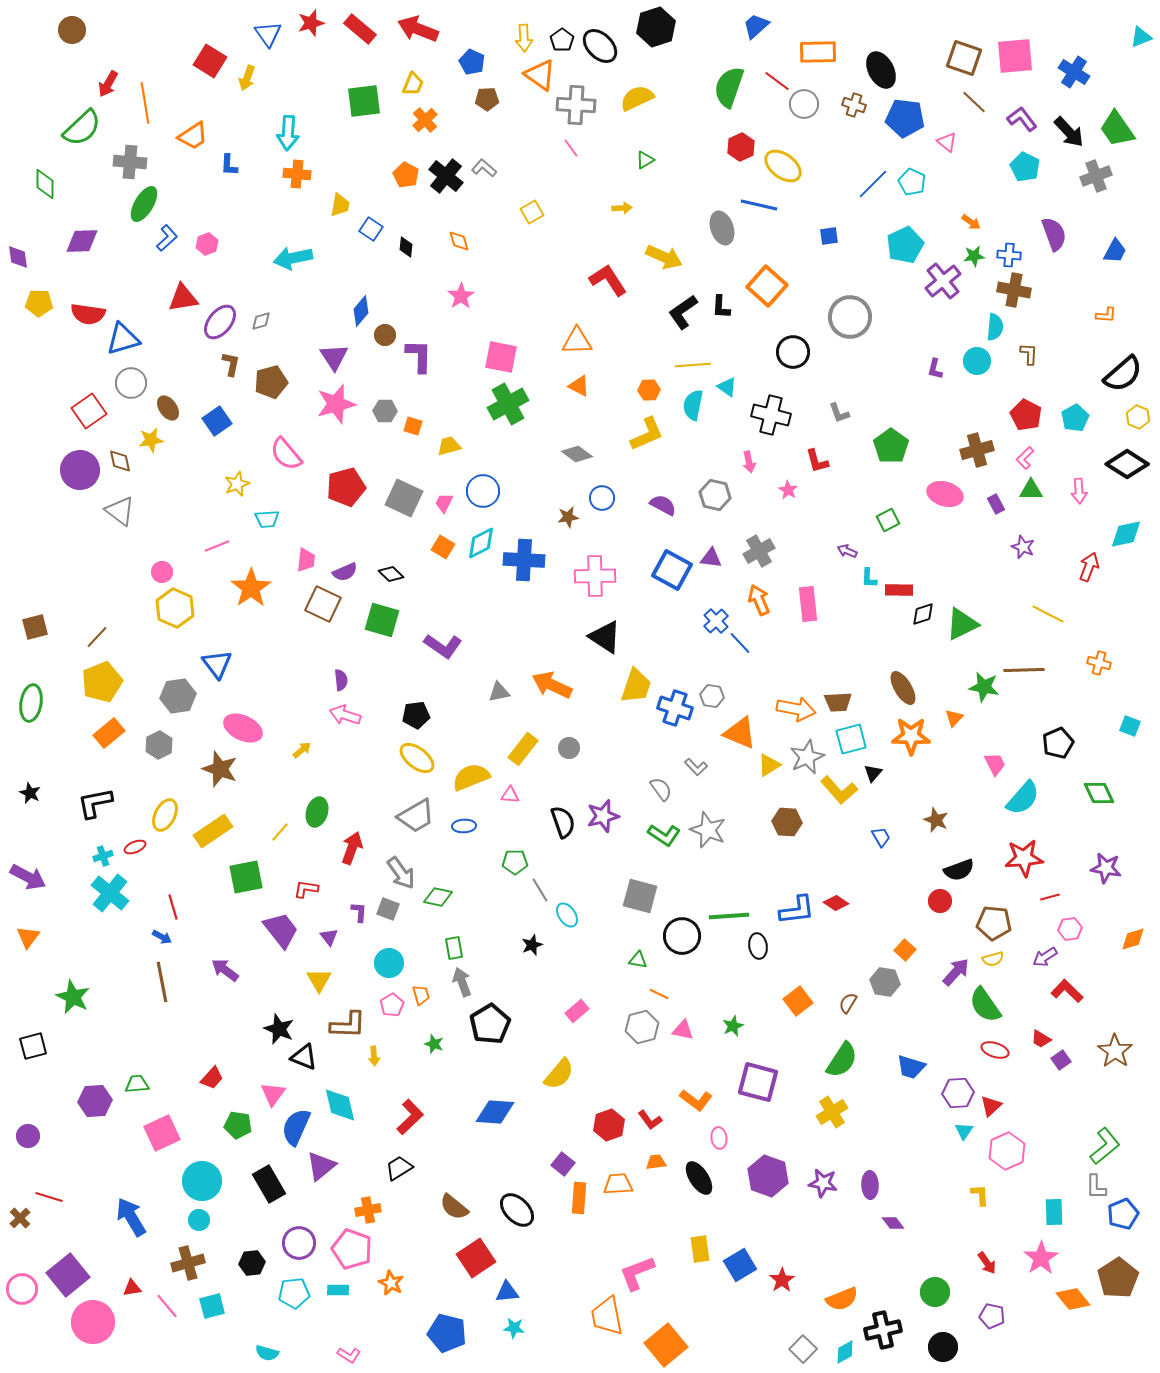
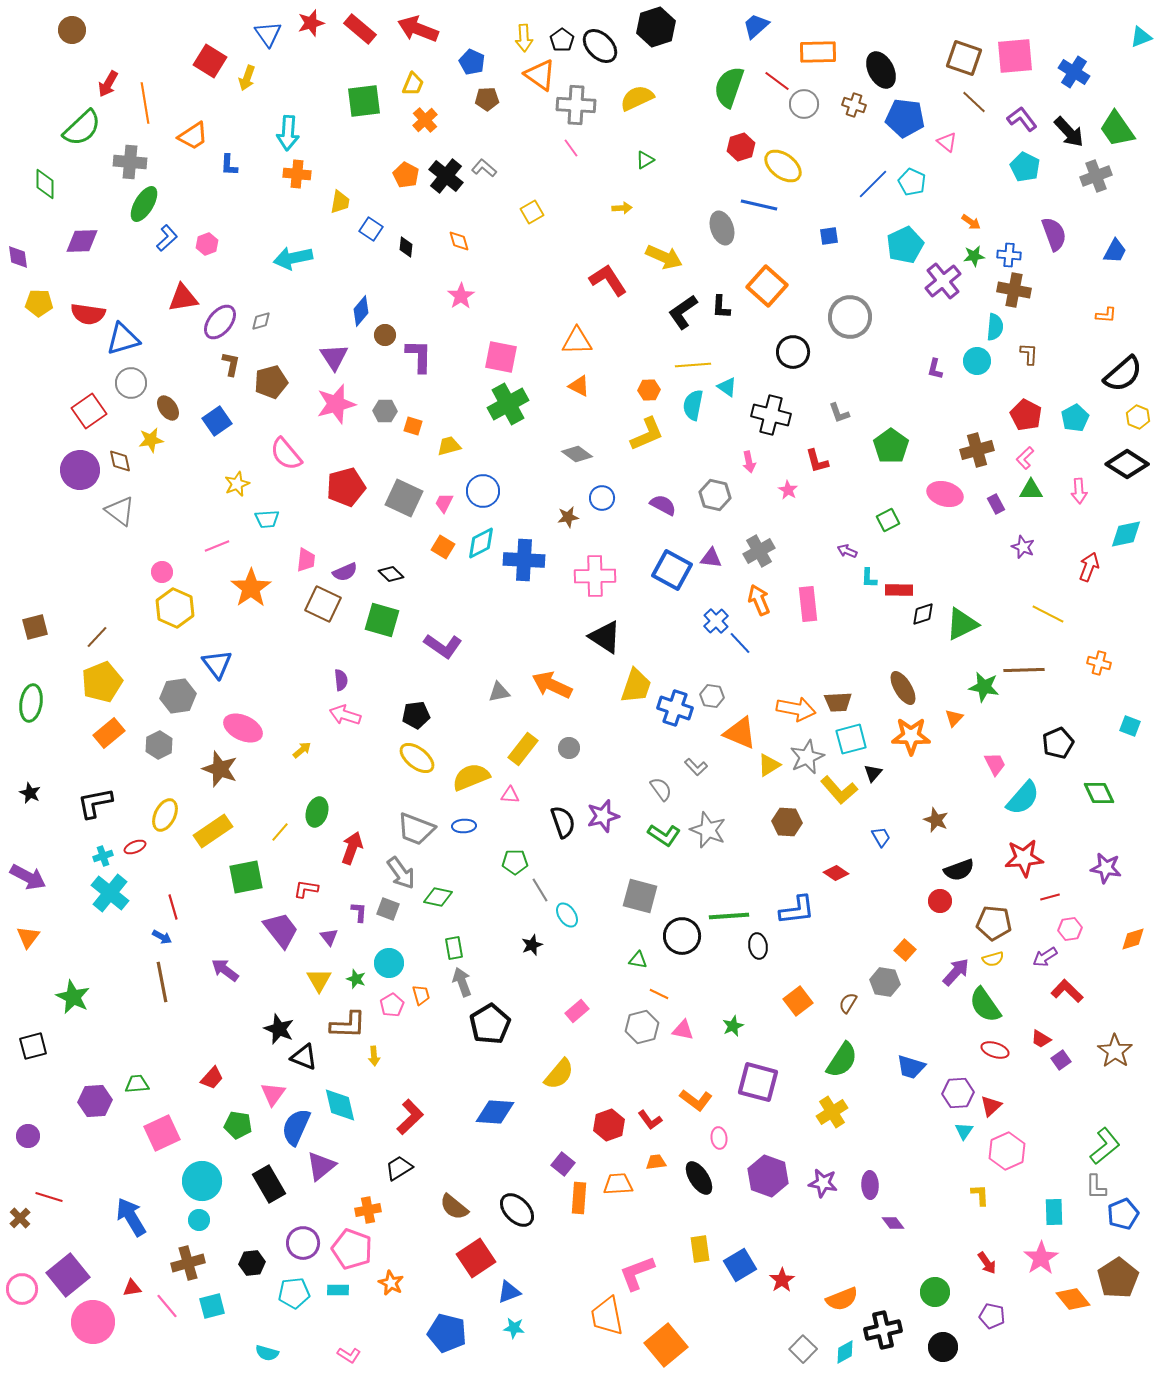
red hexagon at (741, 147): rotated 8 degrees clockwise
yellow trapezoid at (340, 205): moved 3 px up
gray trapezoid at (416, 816): moved 13 px down; rotated 51 degrees clockwise
red diamond at (836, 903): moved 30 px up
green star at (434, 1044): moved 78 px left, 65 px up
purple circle at (299, 1243): moved 4 px right
blue triangle at (507, 1292): moved 2 px right; rotated 15 degrees counterclockwise
